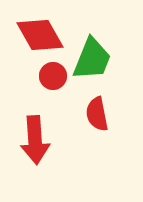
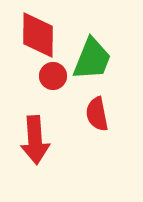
red diamond: moved 2 px left; rotated 30 degrees clockwise
